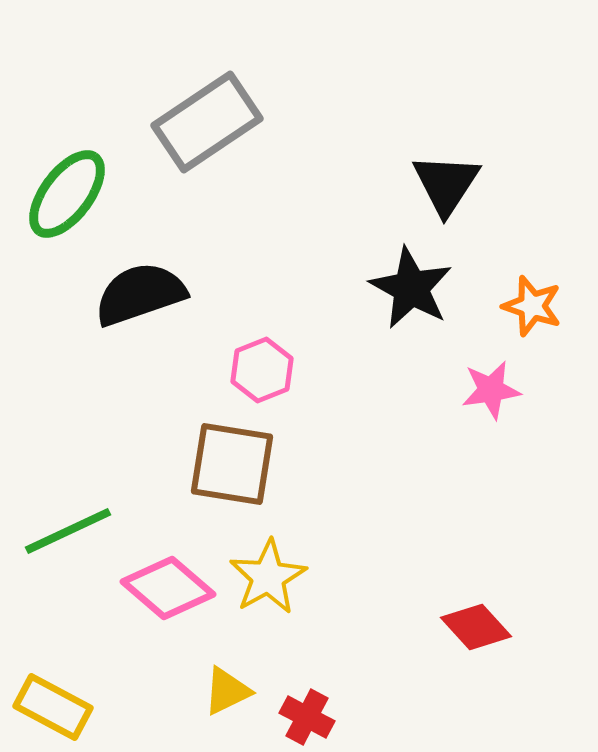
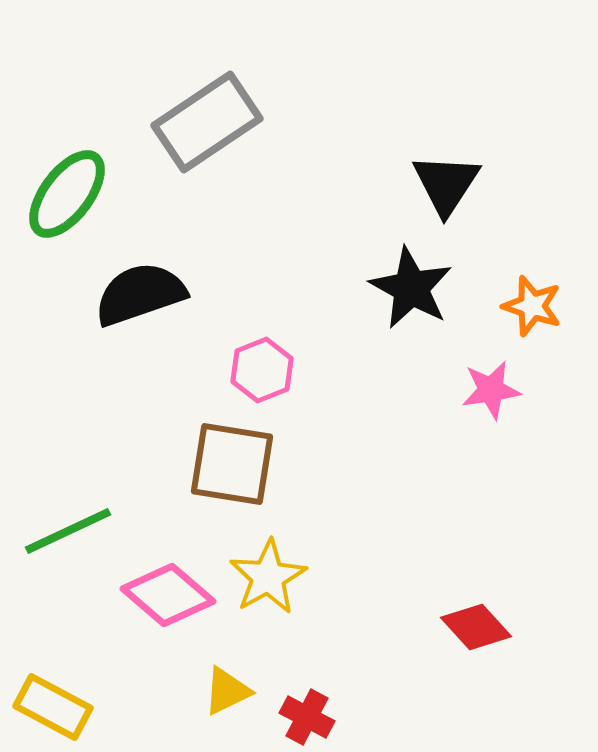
pink diamond: moved 7 px down
